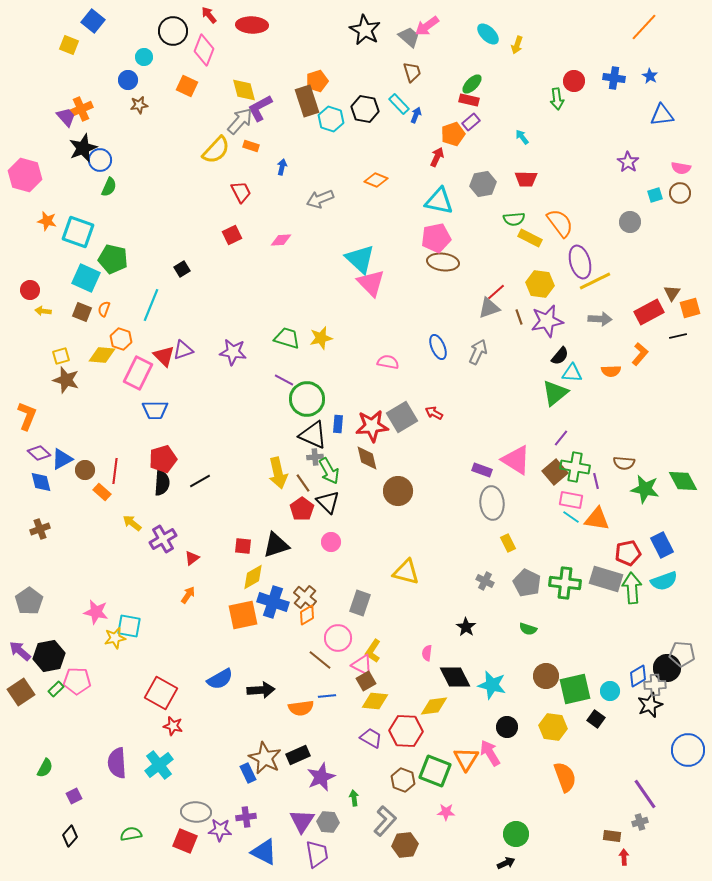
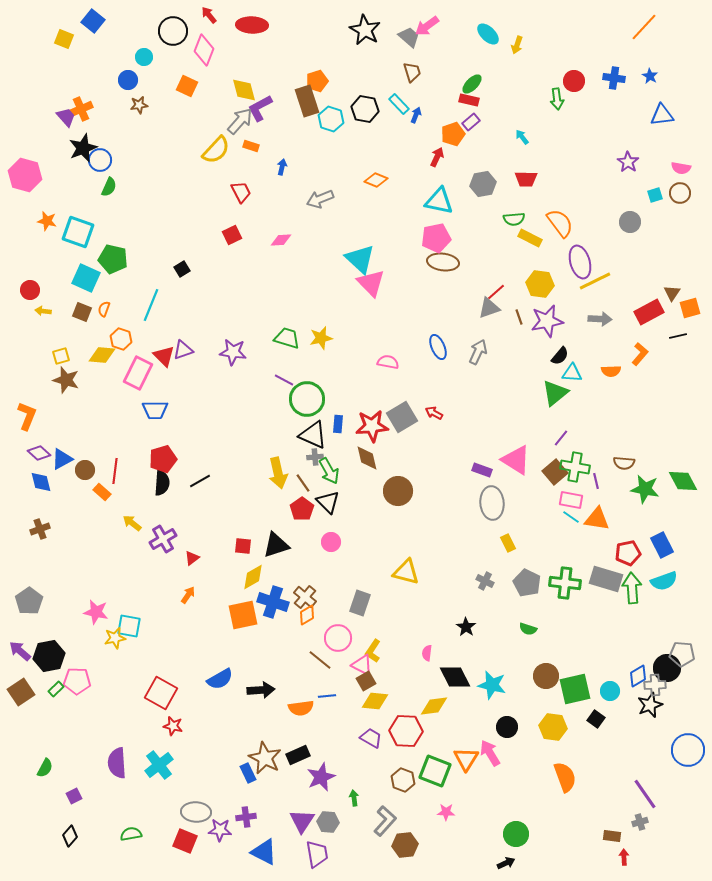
yellow square at (69, 45): moved 5 px left, 6 px up
